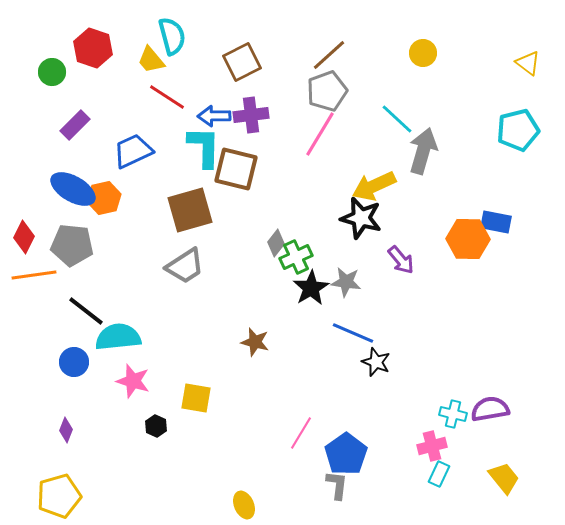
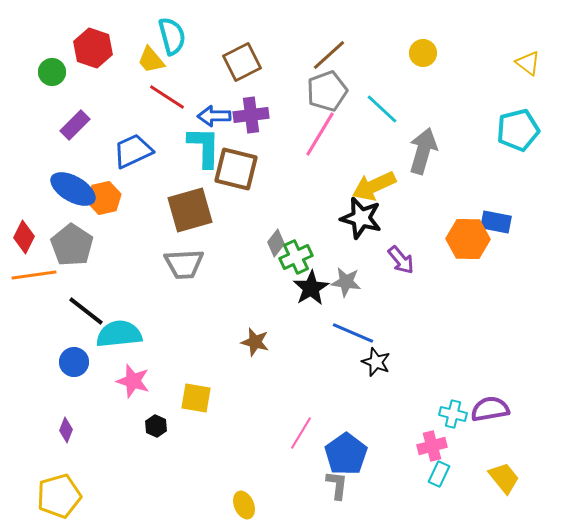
cyan line at (397, 119): moved 15 px left, 10 px up
gray pentagon at (72, 245): rotated 27 degrees clockwise
gray trapezoid at (185, 266): moved 1 px left, 2 px up; rotated 30 degrees clockwise
cyan semicircle at (118, 337): moved 1 px right, 3 px up
